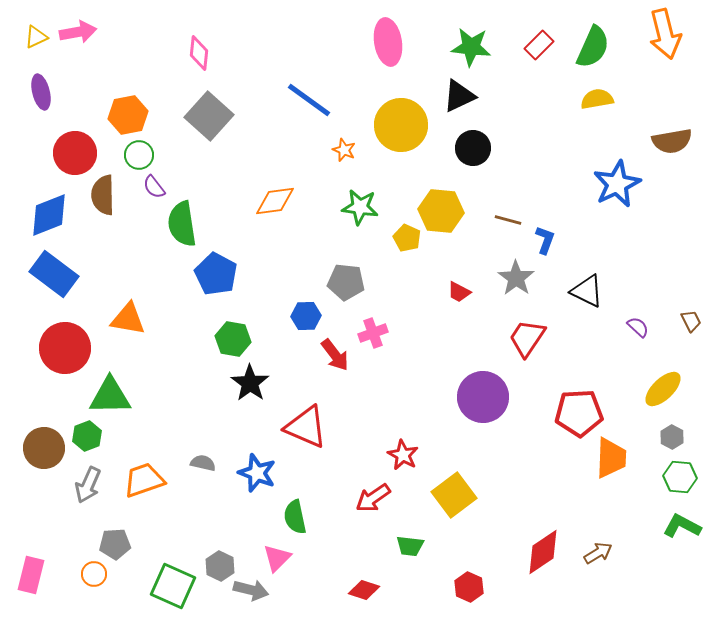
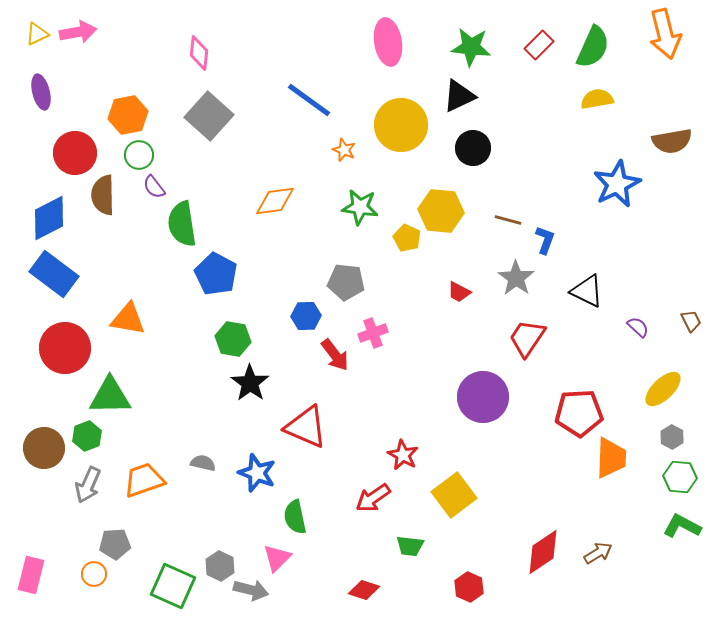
yellow triangle at (36, 37): moved 1 px right, 3 px up
blue diamond at (49, 215): moved 3 px down; rotated 6 degrees counterclockwise
